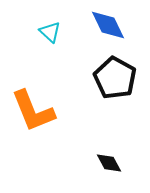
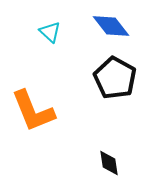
blue diamond: moved 3 px right, 1 px down; rotated 12 degrees counterclockwise
black diamond: rotated 20 degrees clockwise
